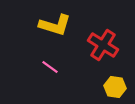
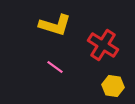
pink line: moved 5 px right
yellow hexagon: moved 2 px left, 1 px up
